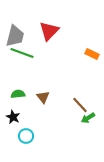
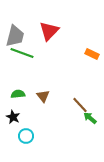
brown triangle: moved 1 px up
green arrow: moved 2 px right; rotated 72 degrees clockwise
